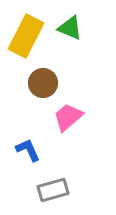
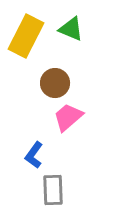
green triangle: moved 1 px right, 1 px down
brown circle: moved 12 px right
blue L-shape: moved 6 px right, 5 px down; rotated 120 degrees counterclockwise
gray rectangle: rotated 76 degrees counterclockwise
